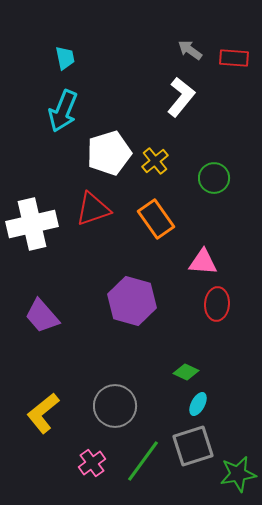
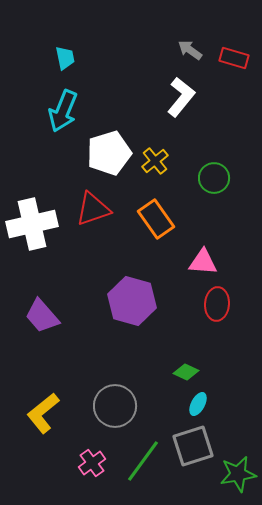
red rectangle: rotated 12 degrees clockwise
